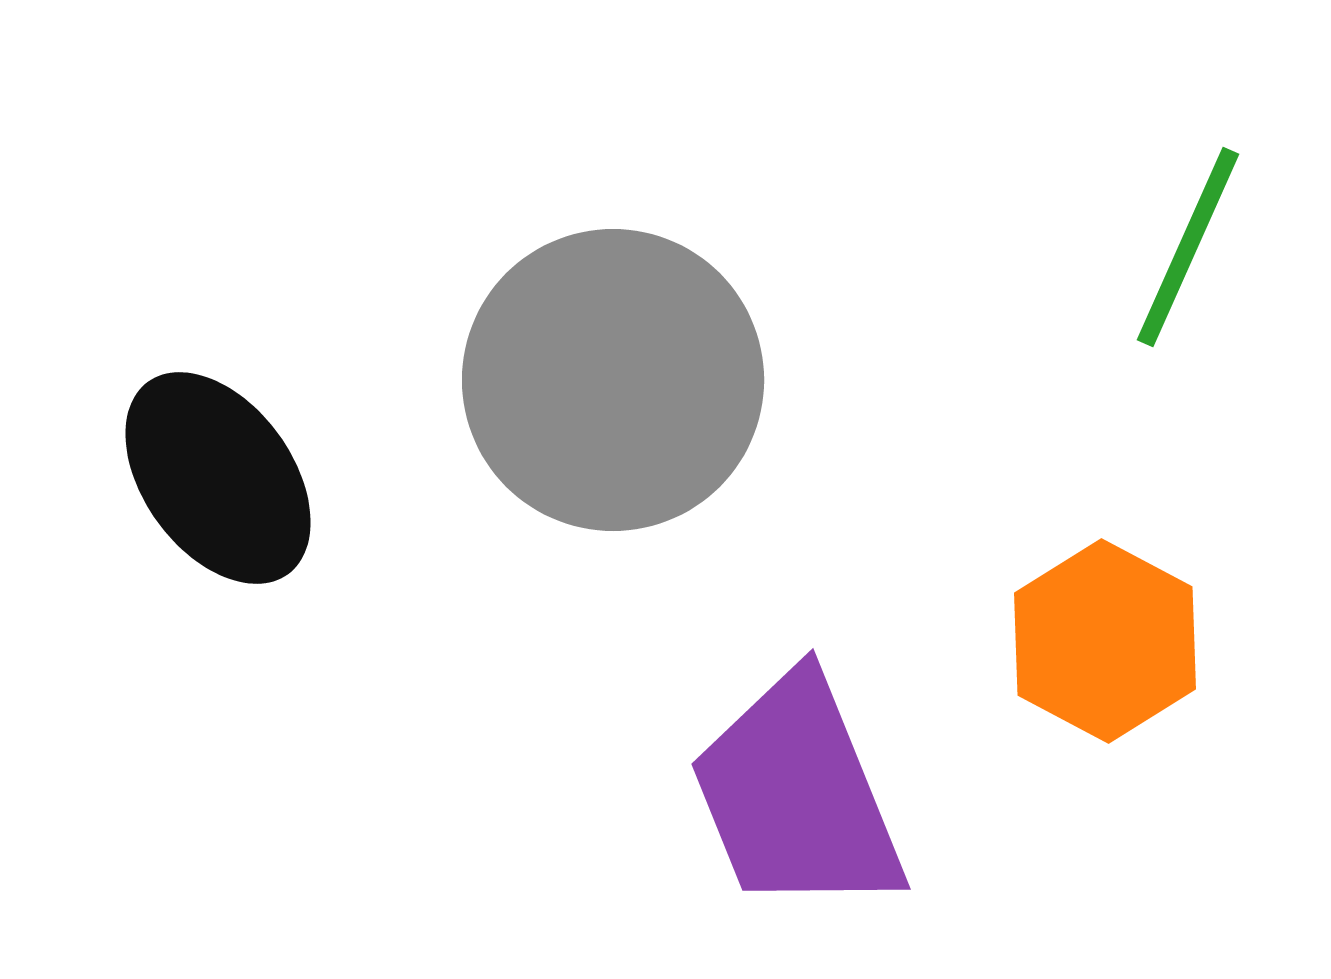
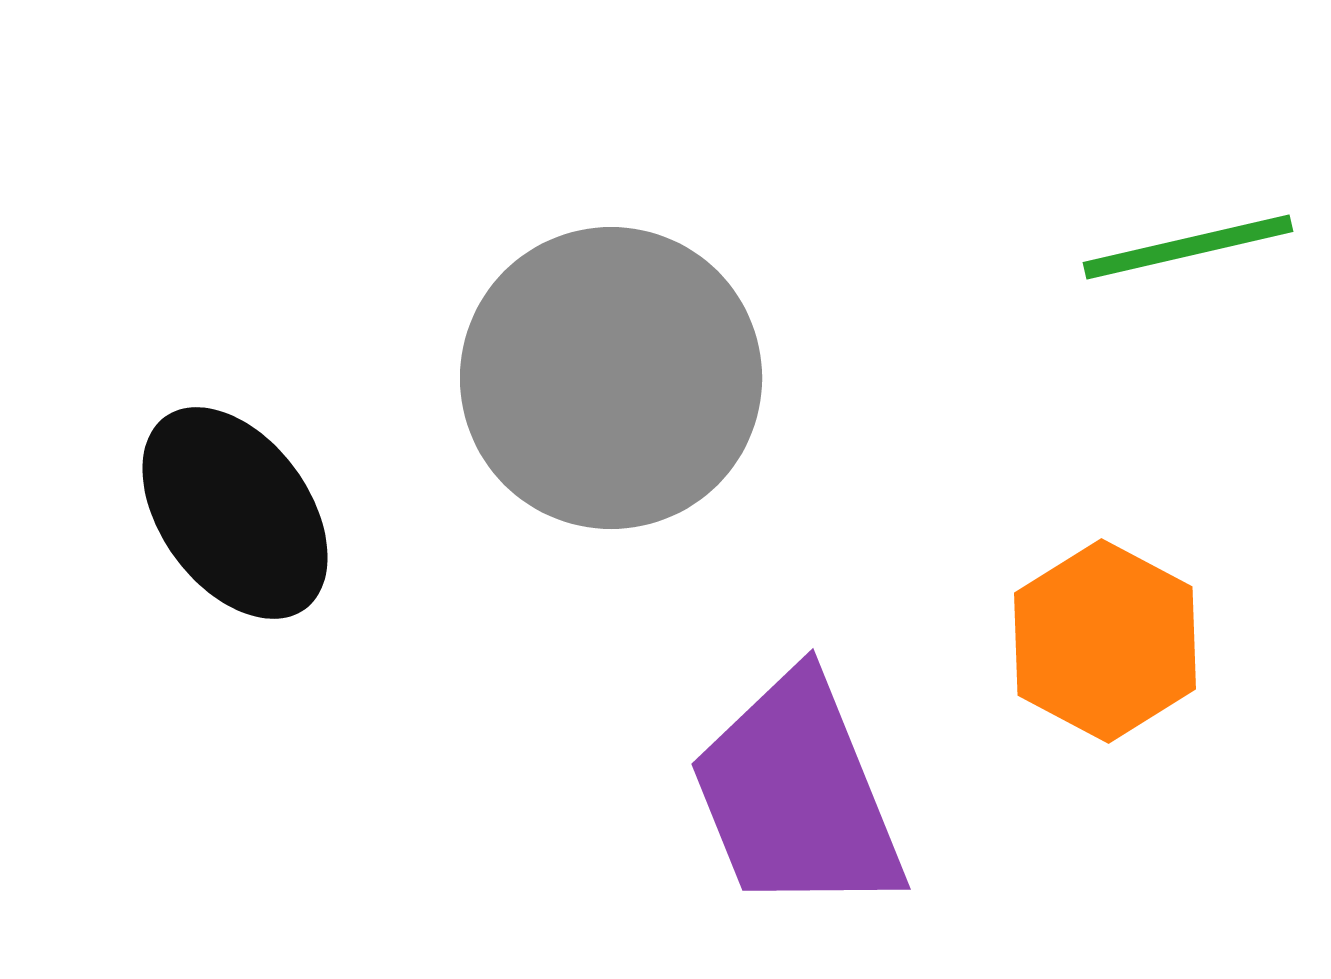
green line: rotated 53 degrees clockwise
gray circle: moved 2 px left, 2 px up
black ellipse: moved 17 px right, 35 px down
